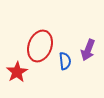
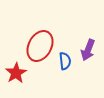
red ellipse: rotated 8 degrees clockwise
red star: moved 1 px left, 1 px down
